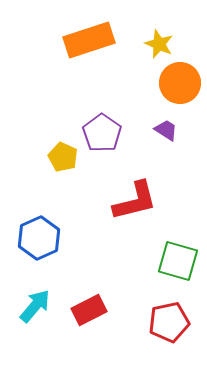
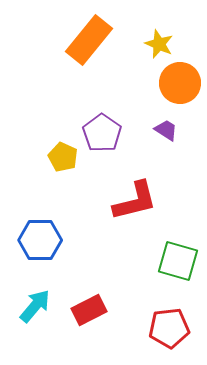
orange rectangle: rotated 33 degrees counterclockwise
blue hexagon: moved 1 px right, 2 px down; rotated 24 degrees clockwise
red pentagon: moved 6 px down; rotated 6 degrees clockwise
